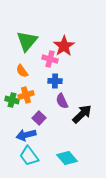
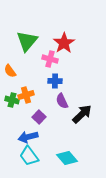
red star: moved 3 px up
orange semicircle: moved 12 px left
purple square: moved 1 px up
blue arrow: moved 2 px right, 2 px down
